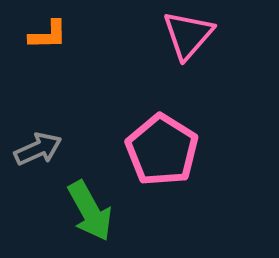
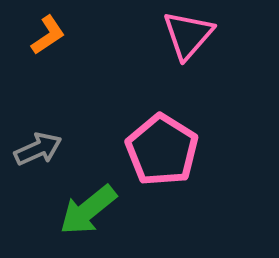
orange L-shape: rotated 33 degrees counterclockwise
green arrow: moved 2 px left, 1 px up; rotated 80 degrees clockwise
